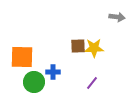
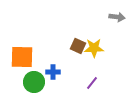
brown square: rotated 28 degrees clockwise
